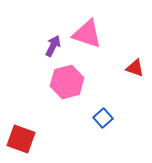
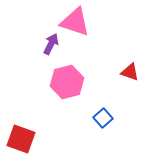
pink triangle: moved 12 px left, 12 px up
purple arrow: moved 2 px left, 2 px up
red triangle: moved 5 px left, 4 px down
